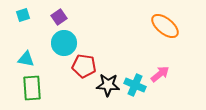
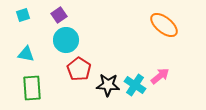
purple square: moved 2 px up
orange ellipse: moved 1 px left, 1 px up
cyan circle: moved 2 px right, 3 px up
cyan triangle: moved 5 px up
red pentagon: moved 5 px left, 3 px down; rotated 25 degrees clockwise
pink arrow: moved 2 px down
cyan cross: rotated 10 degrees clockwise
